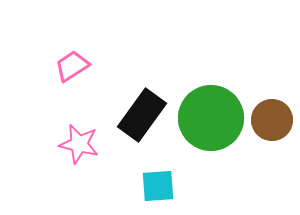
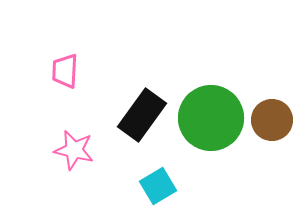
pink trapezoid: moved 7 px left, 5 px down; rotated 54 degrees counterclockwise
pink star: moved 5 px left, 6 px down
cyan square: rotated 27 degrees counterclockwise
